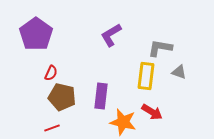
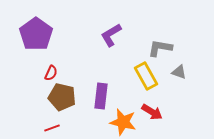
yellow rectangle: rotated 36 degrees counterclockwise
